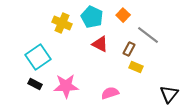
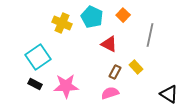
gray line: moved 2 px right; rotated 65 degrees clockwise
red triangle: moved 9 px right
brown rectangle: moved 14 px left, 23 px down
yellow rectangle: rotated 24 degrees clockwise
black triangle: rotated 36 degrees counterclockwise
